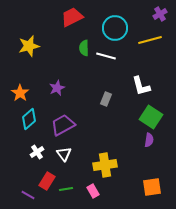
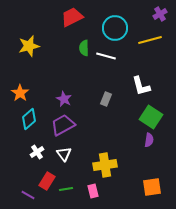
purple star: moved 7 px right, 11 px down; rotated 21 degrees counterclockwise
pink rectangle: rotated 16 degrees clockwise
